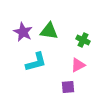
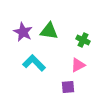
cyan L-shape: moved 2 px left, 1 px down; rotated 120 degrees counterclockwise
